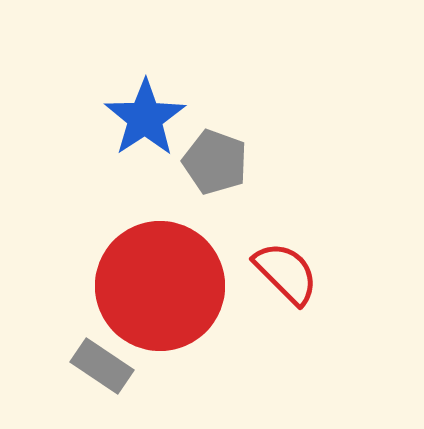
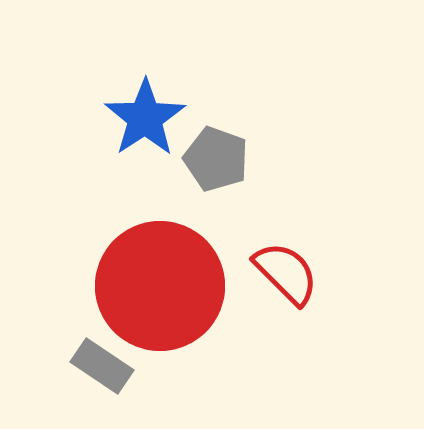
gray pentagon: moved 1 px right, 3 px up
